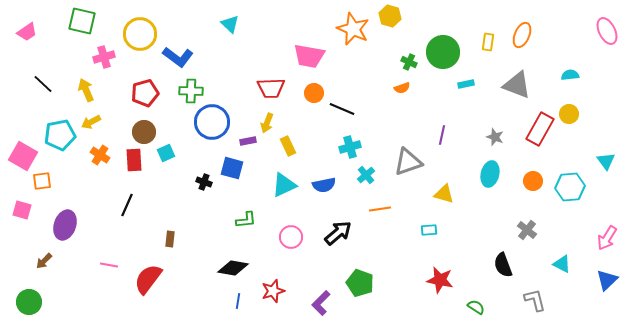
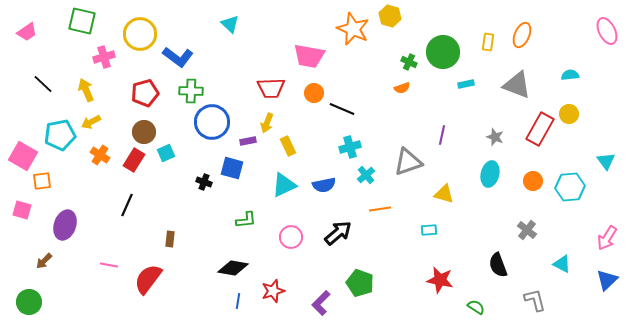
red rectangle at (134, 160): rotated 35 degrees clockwise
black semicircle at (503, 265): moved 5 px left
